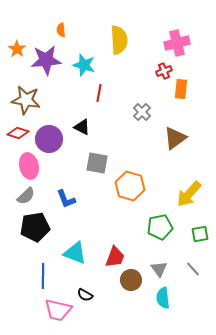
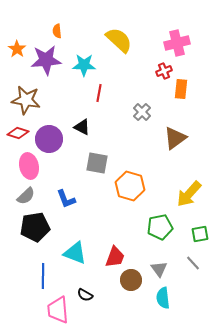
orange semicircle: moved 4 px left, 1 px down
yellow semicircle: rotated 44 degrees counterclockwise
cyan star: rotated 15 degrees counterclockwise
gray line: moved 6 px up
pink trapezoid: rotated 72 degrees clockwise
